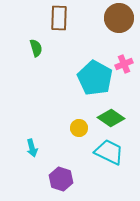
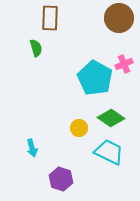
brown rectangle: moved 9 px left
